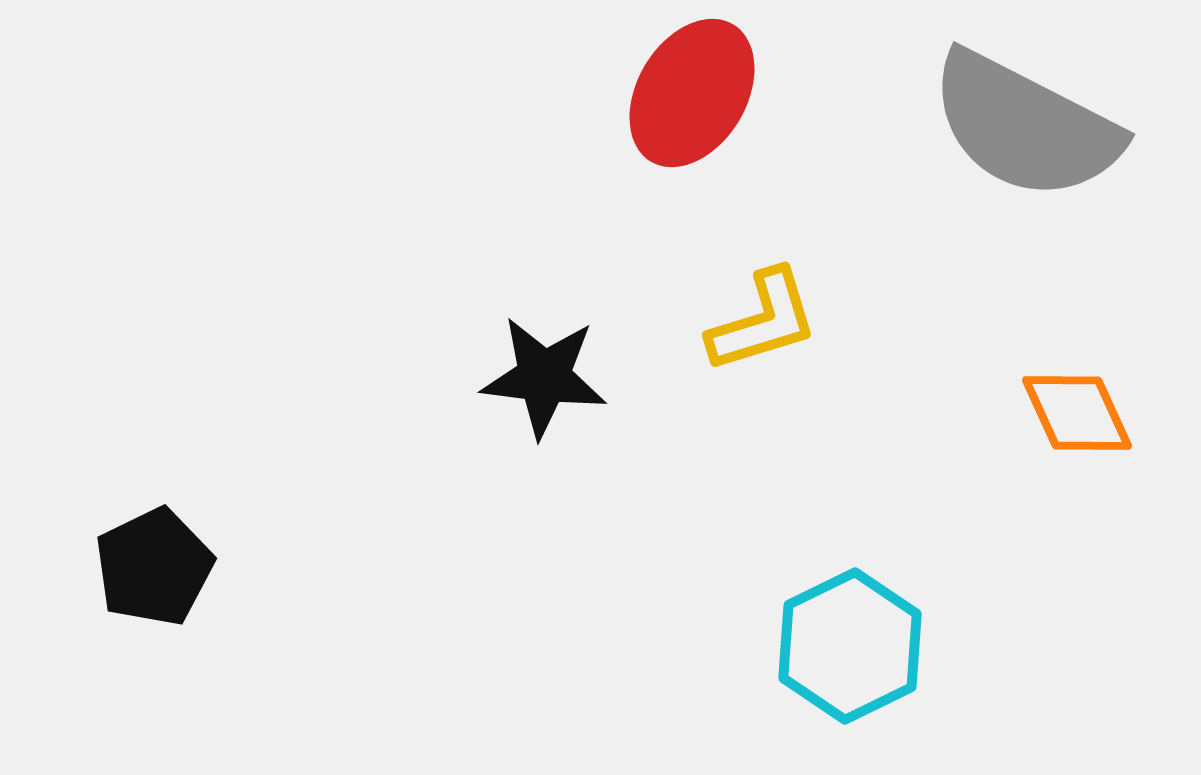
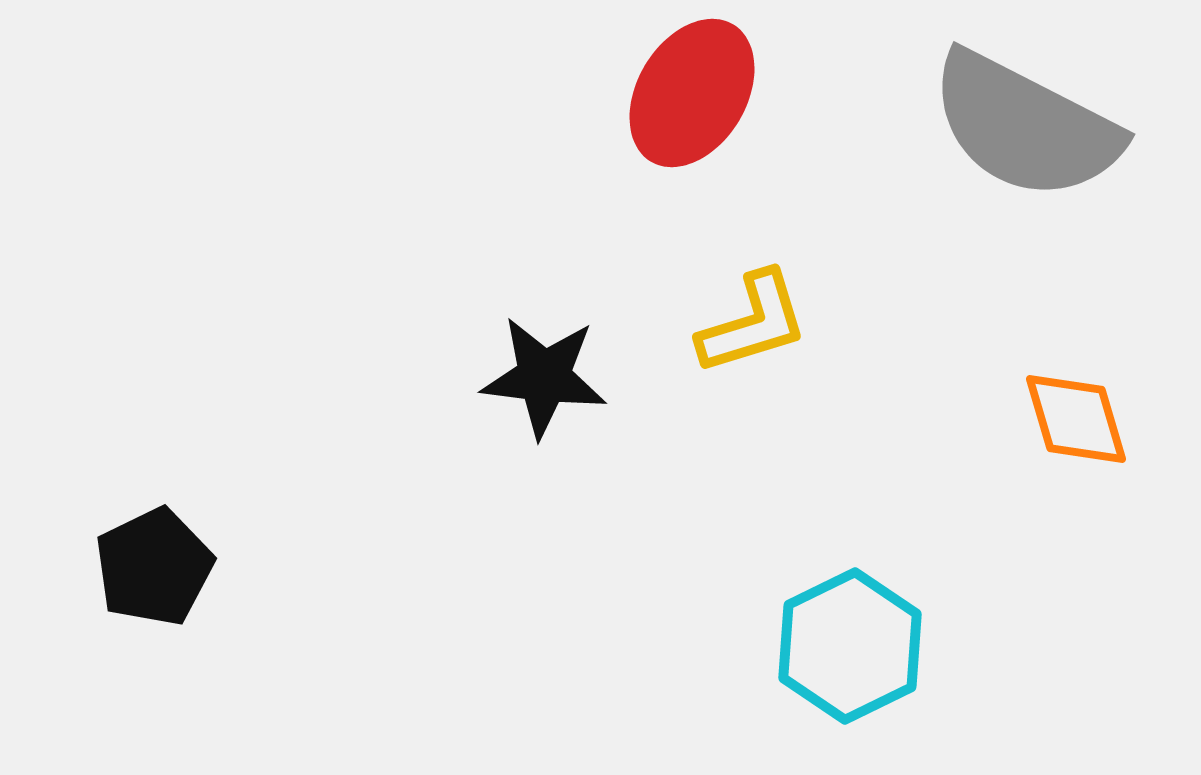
yellow L-shape: moved 10 px left, 2 px down
orange diamond: moved 1 px left, 6 px down; rotated 8 degrees clockwise
